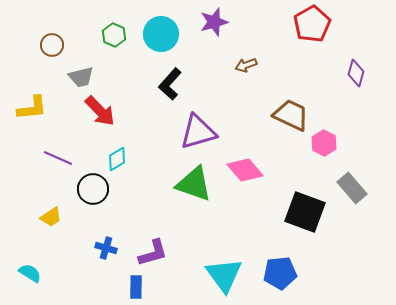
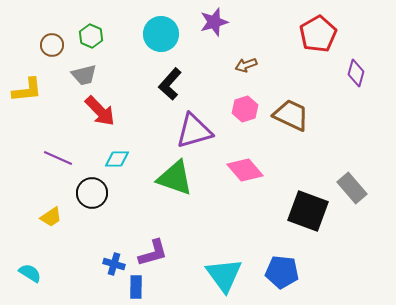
red pentagon: moved 6 px right, 10 px down
green hexagon: moved 23 px left, 1 px down
gray trapezoid: moved 3 px right, 2 px up
yellow L-shape: moved 5 px left, 18 px up
purple triangle: moved 4 px left, 1 px up
pink hexagon: moved 79 px left, 34 px up; rotated 15 degrees clockwise
cyan diamond: rotated 30 degrees clockwise
green triangle: moved 19 px left, 6 px up
black circle: moved 1 px left, 4 px down
black square: moved 3 px right, 1 px up
blue cross: moved 8 px right, 16 px down
blue pentagon: moved 2 px right, 1 px up; rotated 12 degrees clockwise
